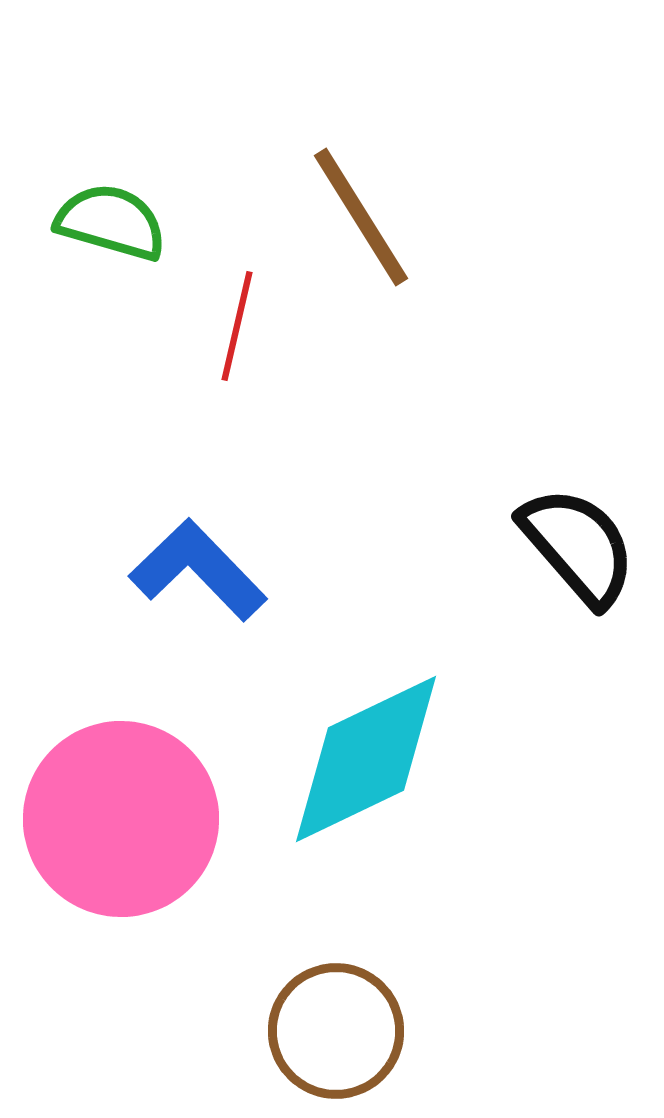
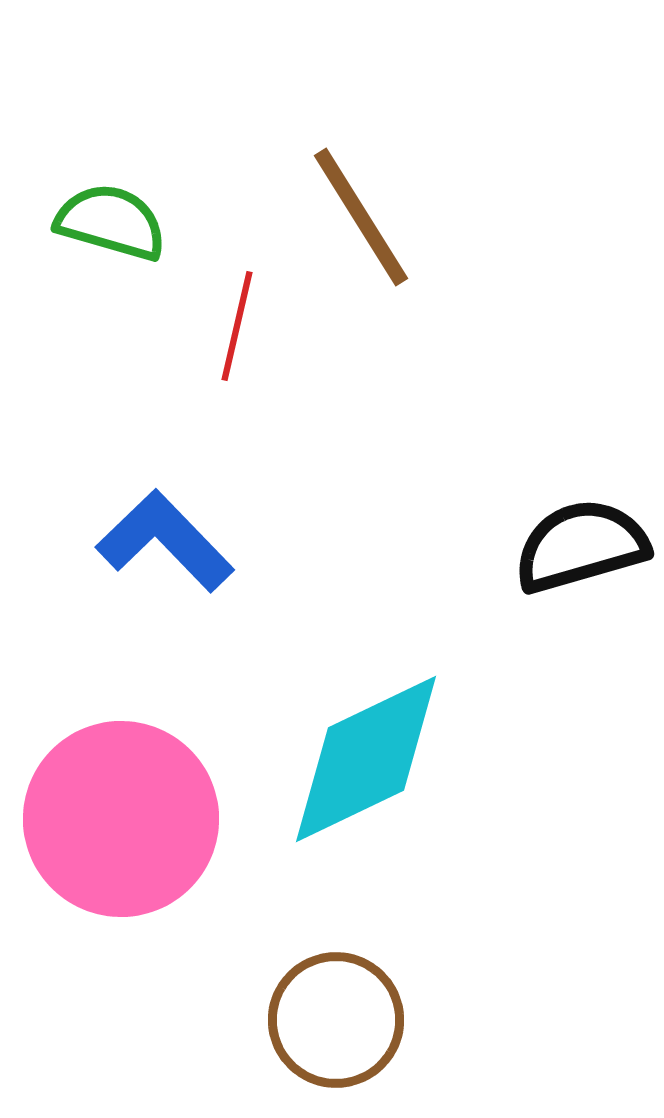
black semicircle: moved 3 px right; rotated 65 degrees counterclockwise
blue L-shape: moved 33 px left, 29 px up
brown circle: moved 11 px up
